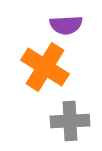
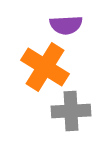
gray cross: moved 1 px right, 10 px up
